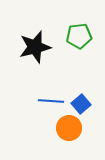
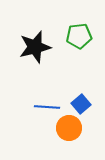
blue line: moved 4 px left, 6 px down
